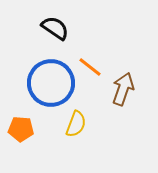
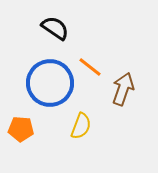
blue circle: moved 1 px left
yellow semicircle: moved 5 px right, 2 px down
